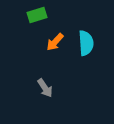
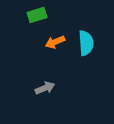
orange arrow: rotated 24 degrees clockwise
gray arrow: rotated 78 degrees counterclockwise
